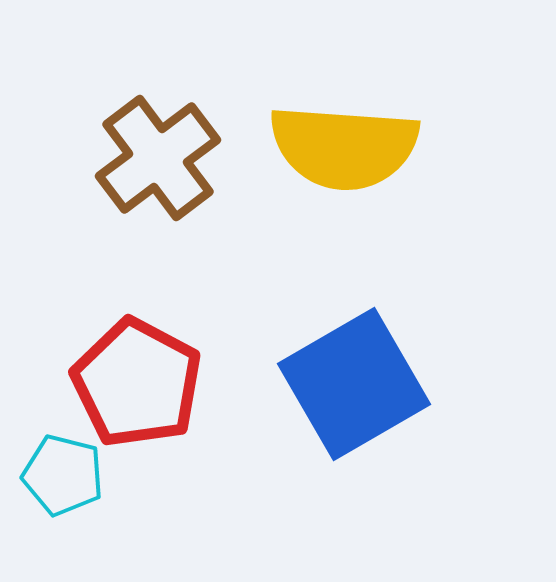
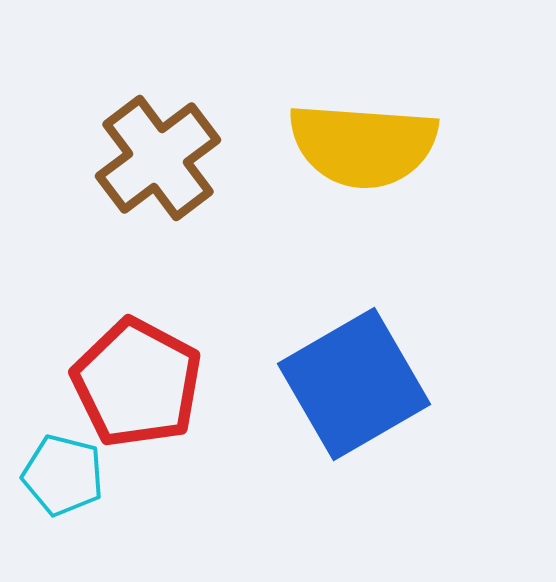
yellow semicircle: moved 19 px right, 2 px up
